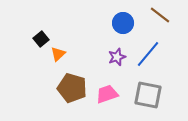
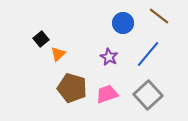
brown line: moved 1 px left, 1 px down
purple star: moved 8 px left; rotated 24 degrees counterclockwise
gray square: rotated 36 degrees clockwise
